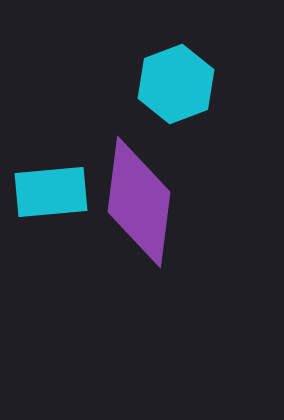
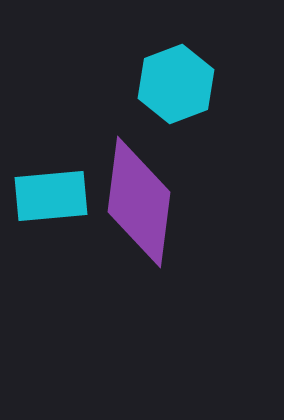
cyan rectangle: moved 4 px down
